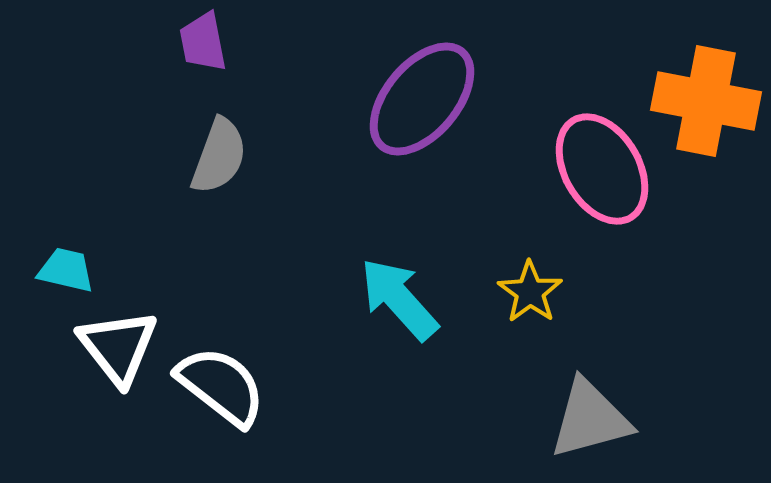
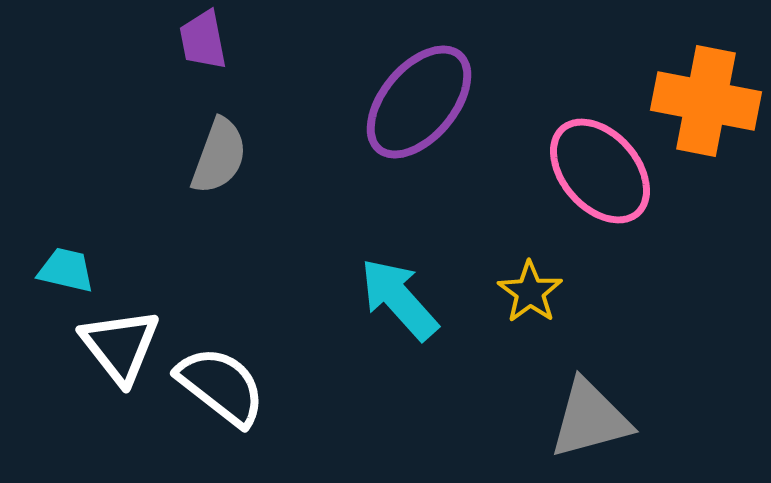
purple trapezoid: moved 2 px up
purple ellipse: moved 3 px left, 3 px down
pink ellipse: moved 2 px left, 2 px down; rotated 11 degrees counterclockwise
white triangle: moved 2 px right, 1 px up
